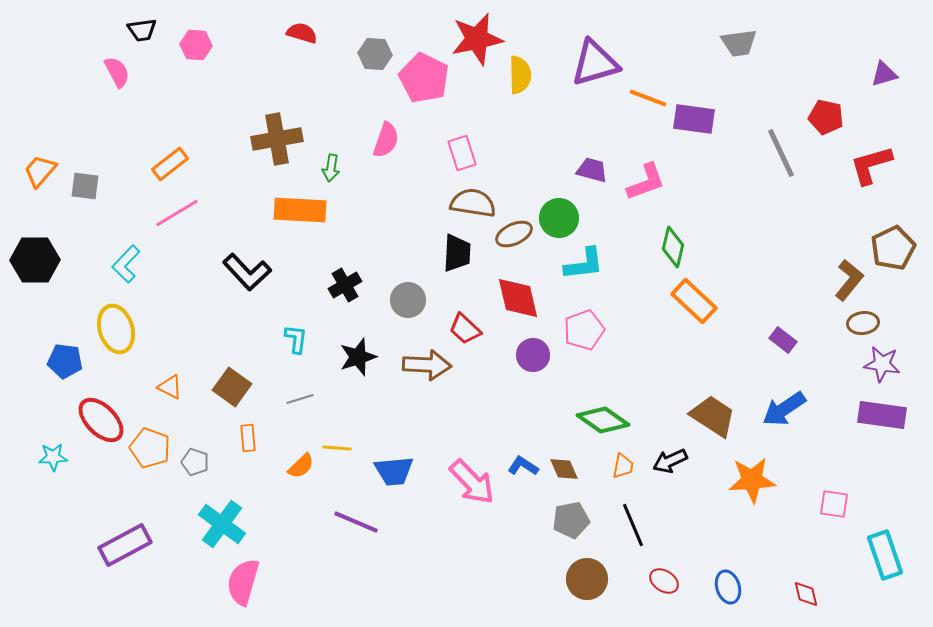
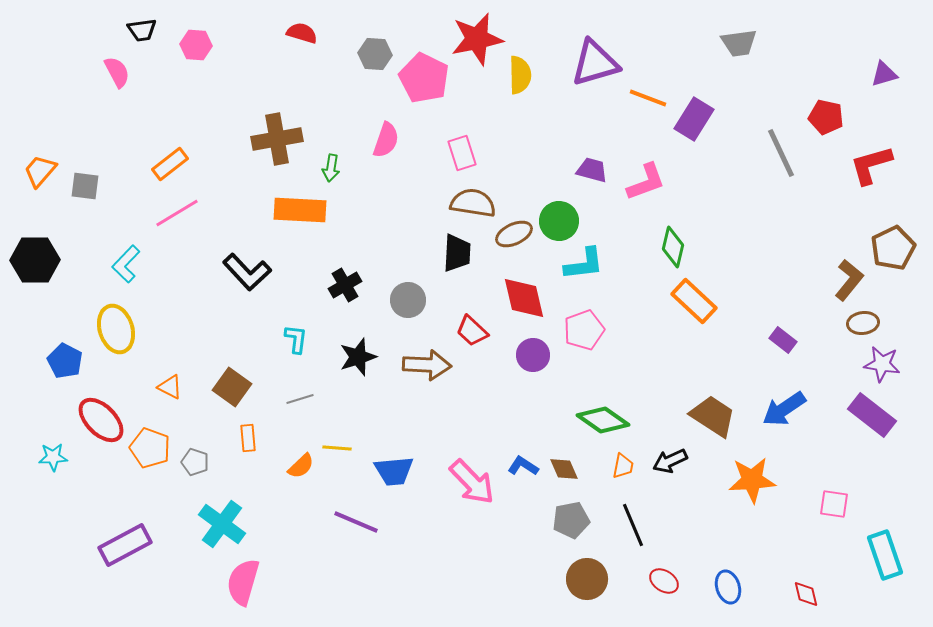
purple rectangle at (694, 119): rotated 66 degrees counterclockwise
green circle at (559, 218): moved 3 px down
red diamond at (518, 298): moved 6 px right
red trapezoid at (465, 329): moved 7 px right, 2 px down
blue pentagon at (65, 361): rotated 20 degrees clockwise
purple rectangle at (882, 415): moved 10 px left; rotated 30 degrees clockwise
